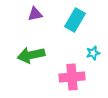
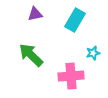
green arrow: rotated 56 degrees clockwise
pink cross: moved 1 px left, 1 px up
